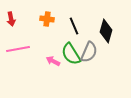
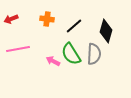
red arrow: rotated 80 degrees clockwise
black line: rotated 72 degrees clockwise
gray semicircle: moved 5 px right, 2 px down; rotated 20 degrees counterclockwise
